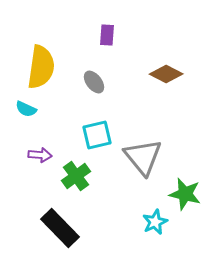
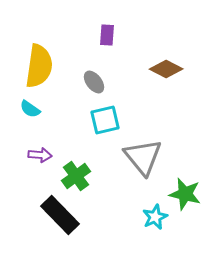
yellow semicircle: moved 2 px left, 1 px up
brown diamond: moved 5 px up
cyan semicircle: moved 4 px right; rotated 10 degrees clockwise
cyan square: moved 8 px right, 15 px up
cyan star: moved 5 px up
black rectangle: moved 13 px up
